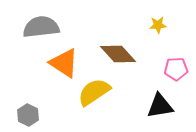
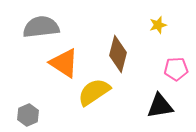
yellow star: rotated 12 degrees counterclockwise
brown diamond: rotated 57 degrees clockwise
gray hexagon: rotated 10 degrees clockwise
